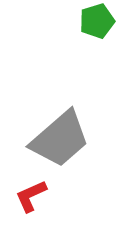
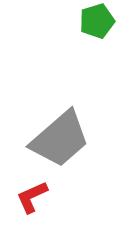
red L-shape: moved 1 px right, 1 px down
